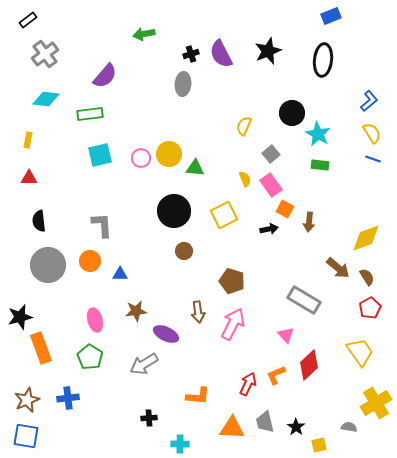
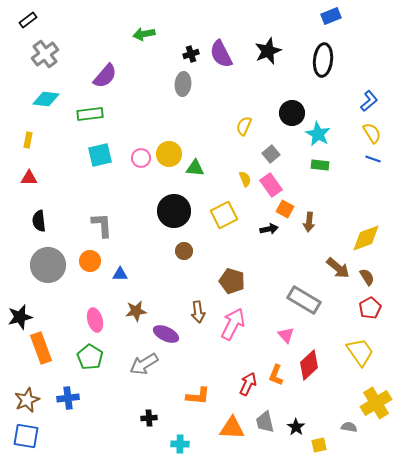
orange L-shape at (276, 375): rotated 45 degrees counterclockwise
